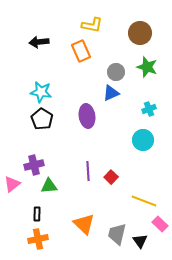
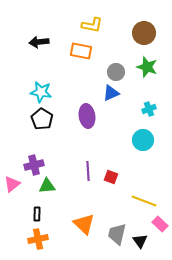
brown circle: moved 4 px right
orange rectangle: rotated 55 degrees counterclockwise
red square: rotated 24 degrees counterclockwise
green triangle: moved 2 px left
